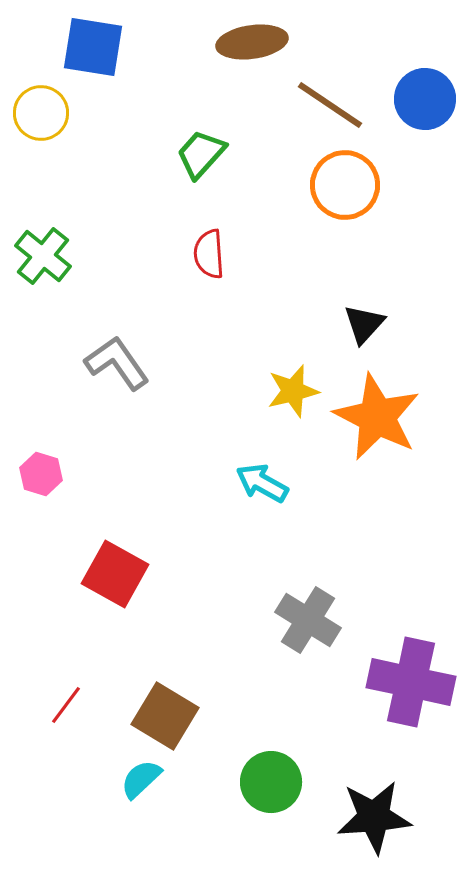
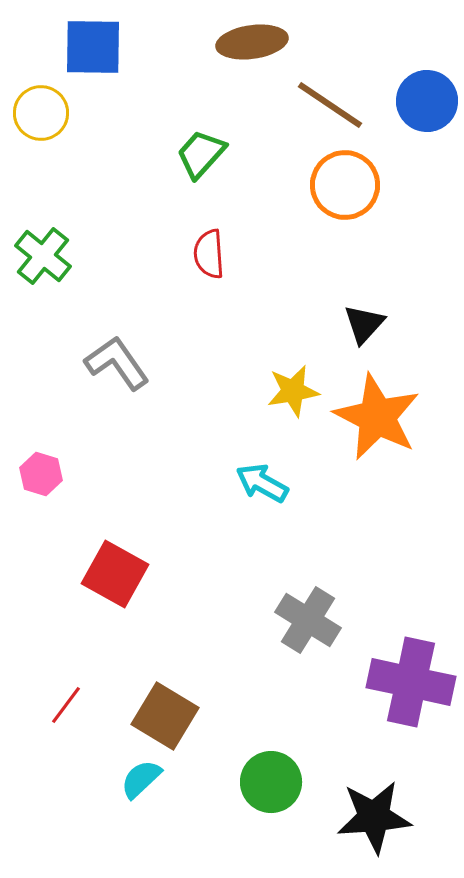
blue square: rotated 8 degrees counterclockwise
blue circle: moved 2 px right, 2 px down
yellow star: rotated 4 degrees clockwise
